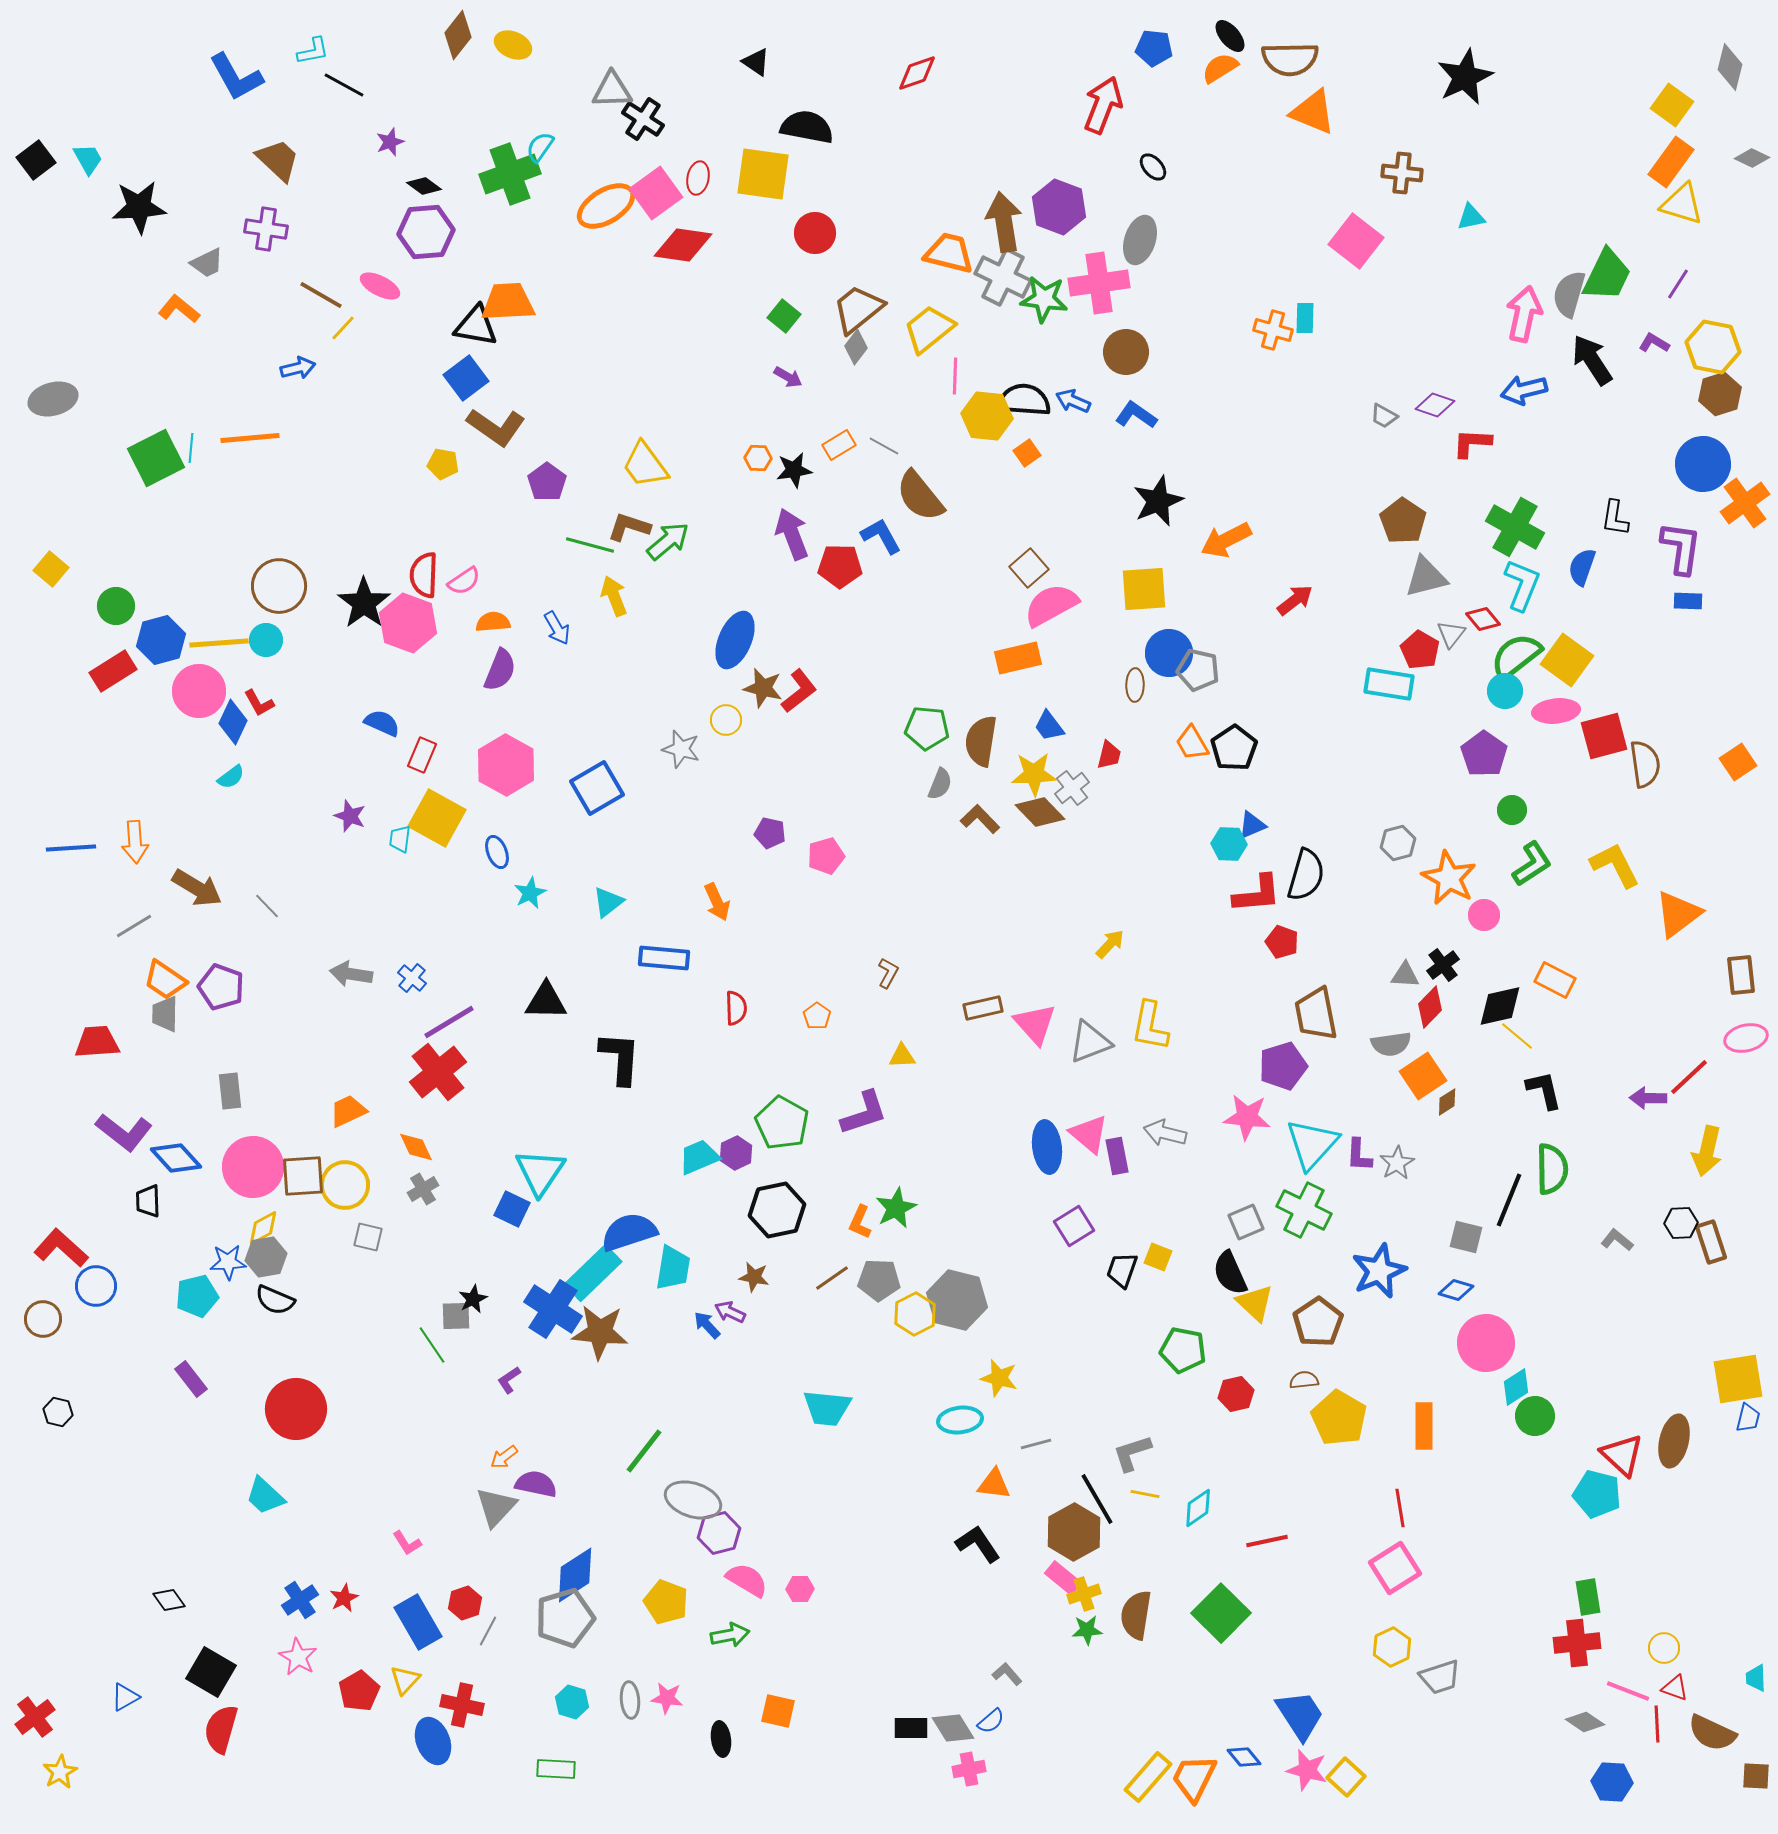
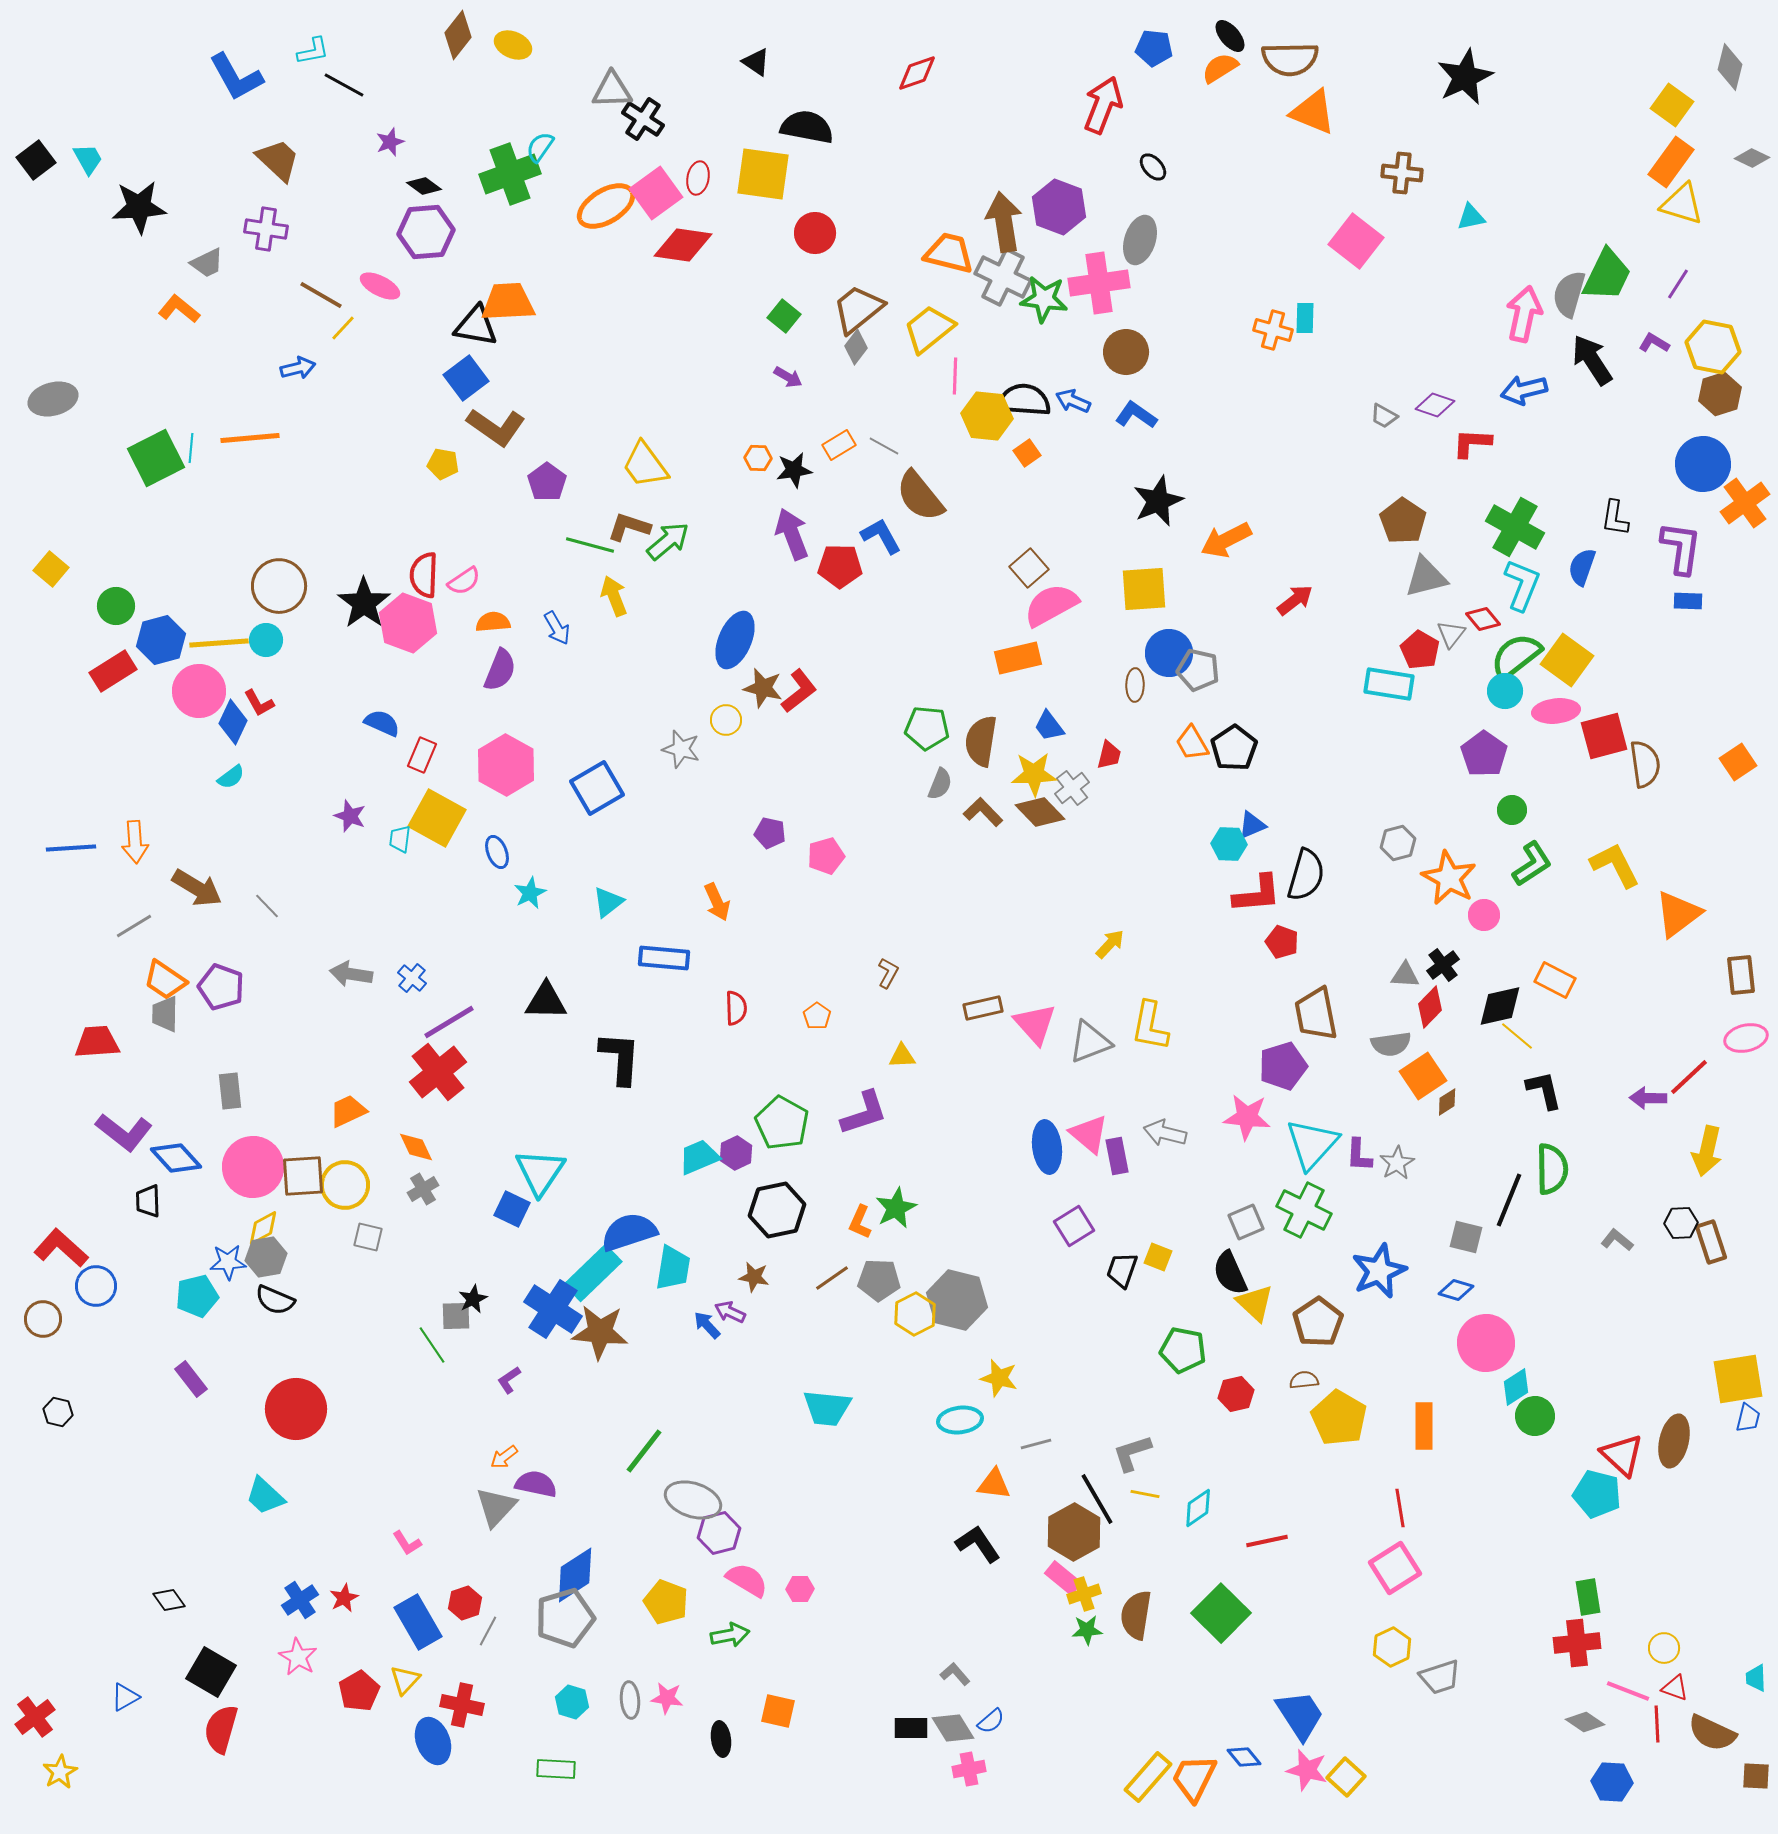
brown L-shape at (980, 819): moved 3 px right, 7 px up
gray L-shape at (1007, 1674): moved 52 px left
